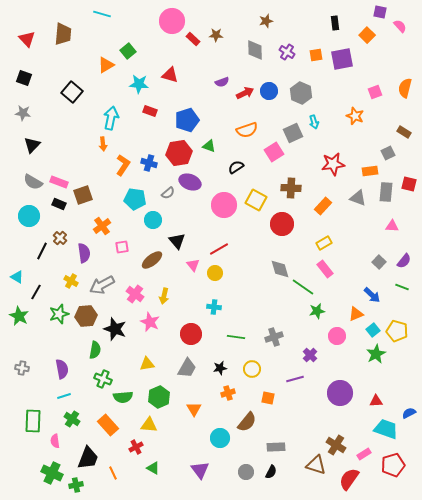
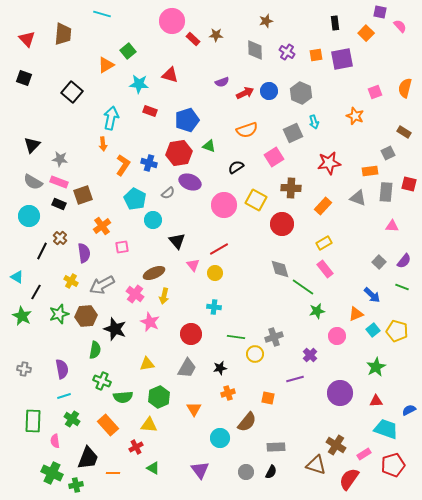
orange square at (367, 35): moved 1 px left, 2 px up
gray star at (23, 113): moved 37 px right, 46 px down
pink square at (274, 152): moved 5 px down
red star at (333, 164): moved 4 px left, 1 px up
cyan pentagon at (135, 199): rotated 20 degrees clockwise
brown ellipse at (152, 260): moved 2 px right, 13 px down; rotated 15 degrees clockwise
green star at (19, 316): moved 3 px right
green star at (376, 354): moved 13 px down
gray cross at (22, 368): moved 2 px right, 1 px down
yellow circle at (252, 369): moved 3 px right, 15 px up
green cross at (103, 379): moved 1 px left, 2 px down
blue semicircle at (409, 413): moved 3 px up
orange line at (113, 473): rotated 64 degrees counterclockwise
